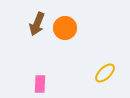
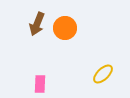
yellow ellipse: moved 2 px left, 1 px down
